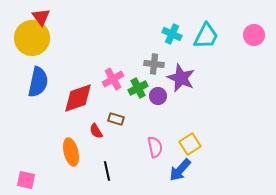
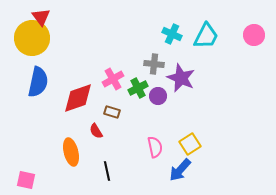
brown rectangle: moved 4 px left, 7 px up
